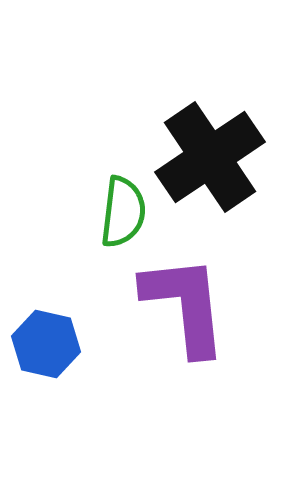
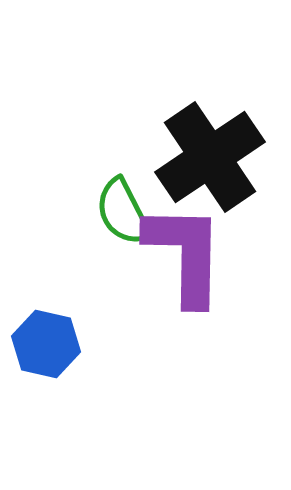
green semicircle: rotated 146 degrees clockwise
purple L-shape: moved 51 px up; rotated 7 degrees clockwise
